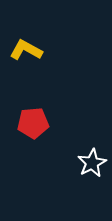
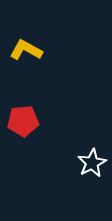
red pentagon: moved 10 px left, 2 px up
